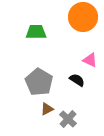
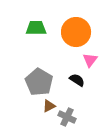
orange circle: moved 7 px left, 15 px down
green trapezoid: moved 4 px up
pink triangle: rotated 42 degrees clockwise
brown triangle: moved 2 px right, 3 px up
gray cross: moved 1 px left, 2 px up; rotated 18 degrees counterclockwise
